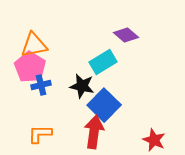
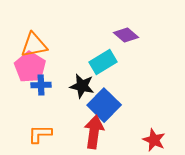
blue cross: rotated 12 degrees clockwise
